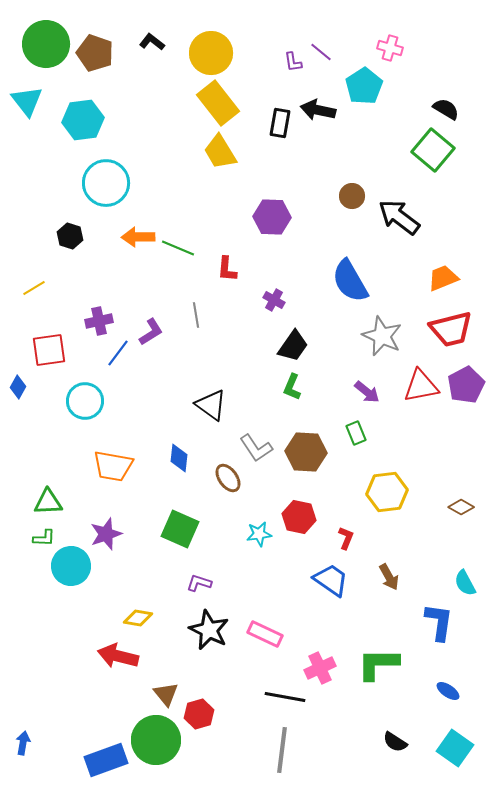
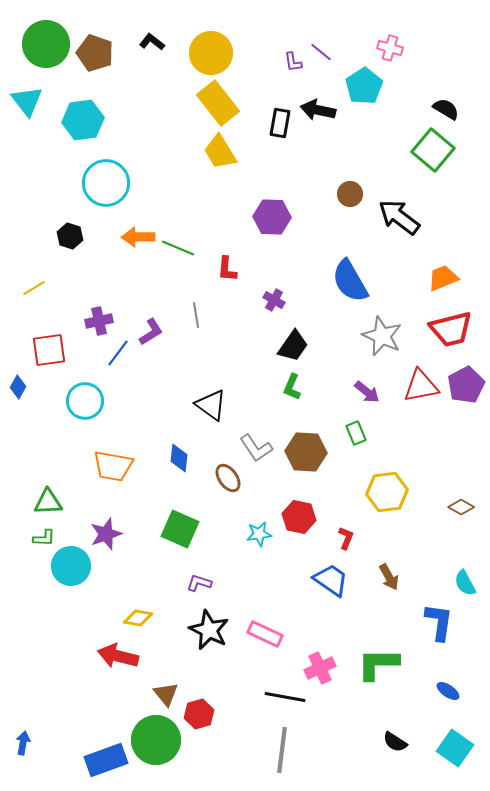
brown circle at (352, 196): moved 2 px left, 2 px up
